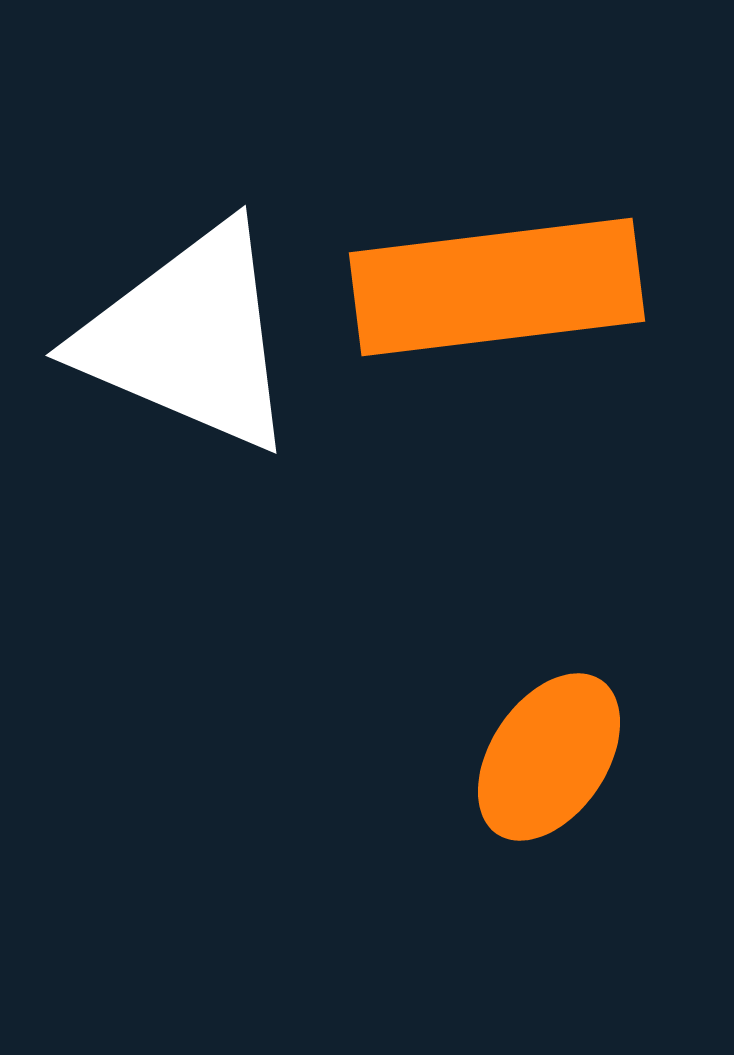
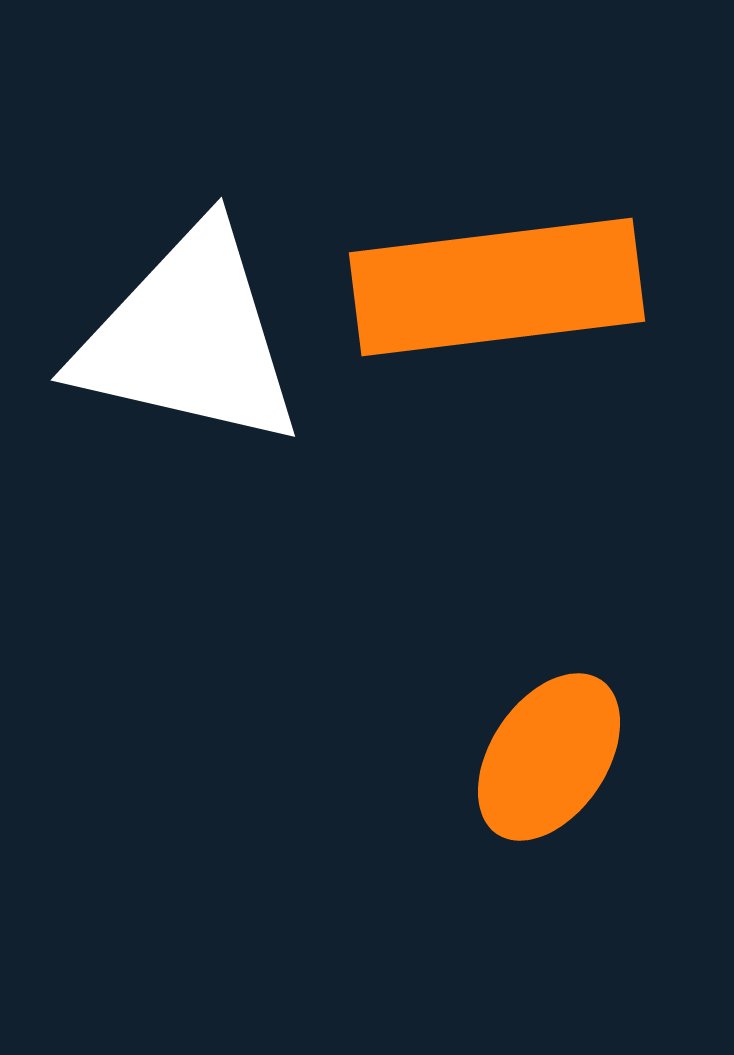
white triangle: rotated 10 degrees counterclockwise
